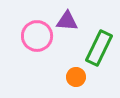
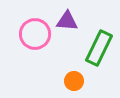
pink circle: moved 2 px left, 2 px up
orange circle: moved 2 px left, 4 px down
